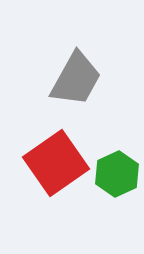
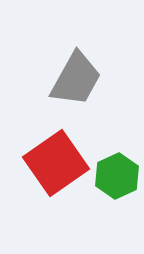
green hexagon: moved 2 px down
